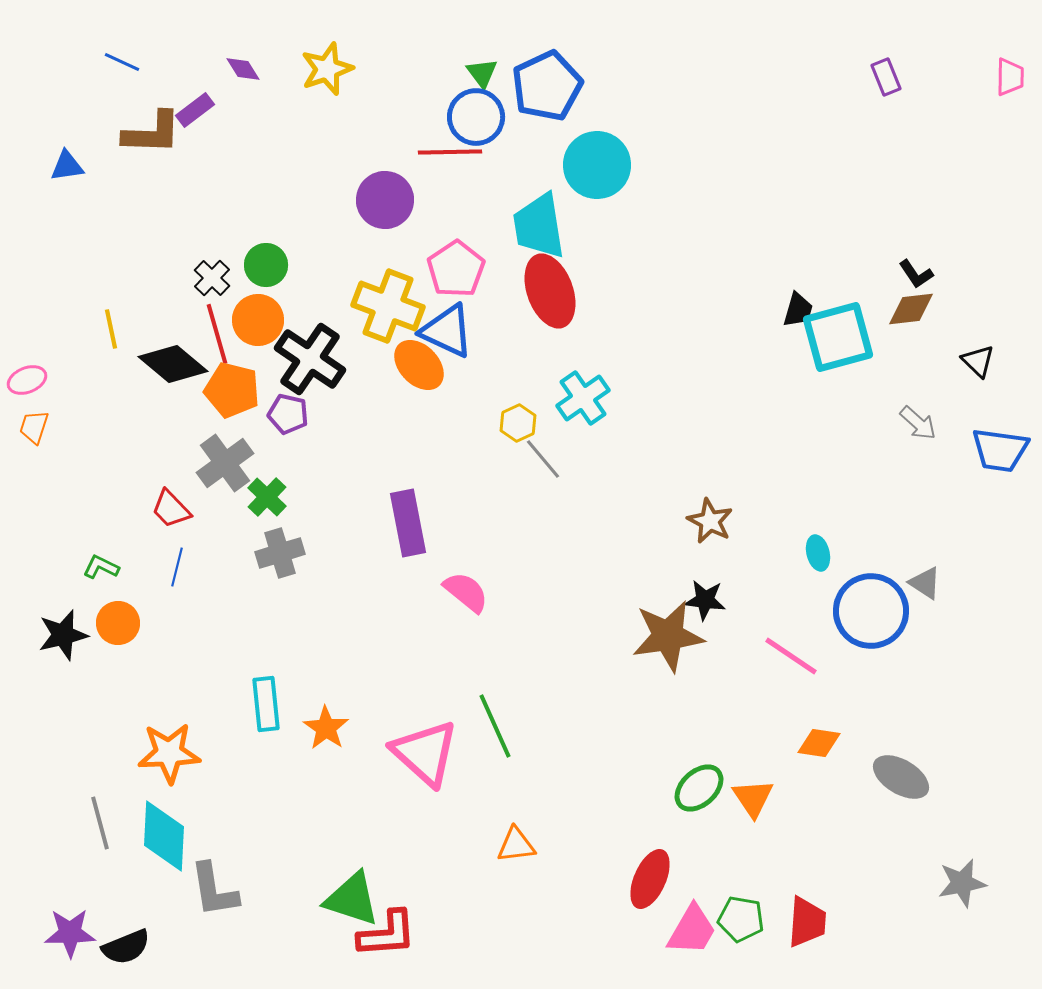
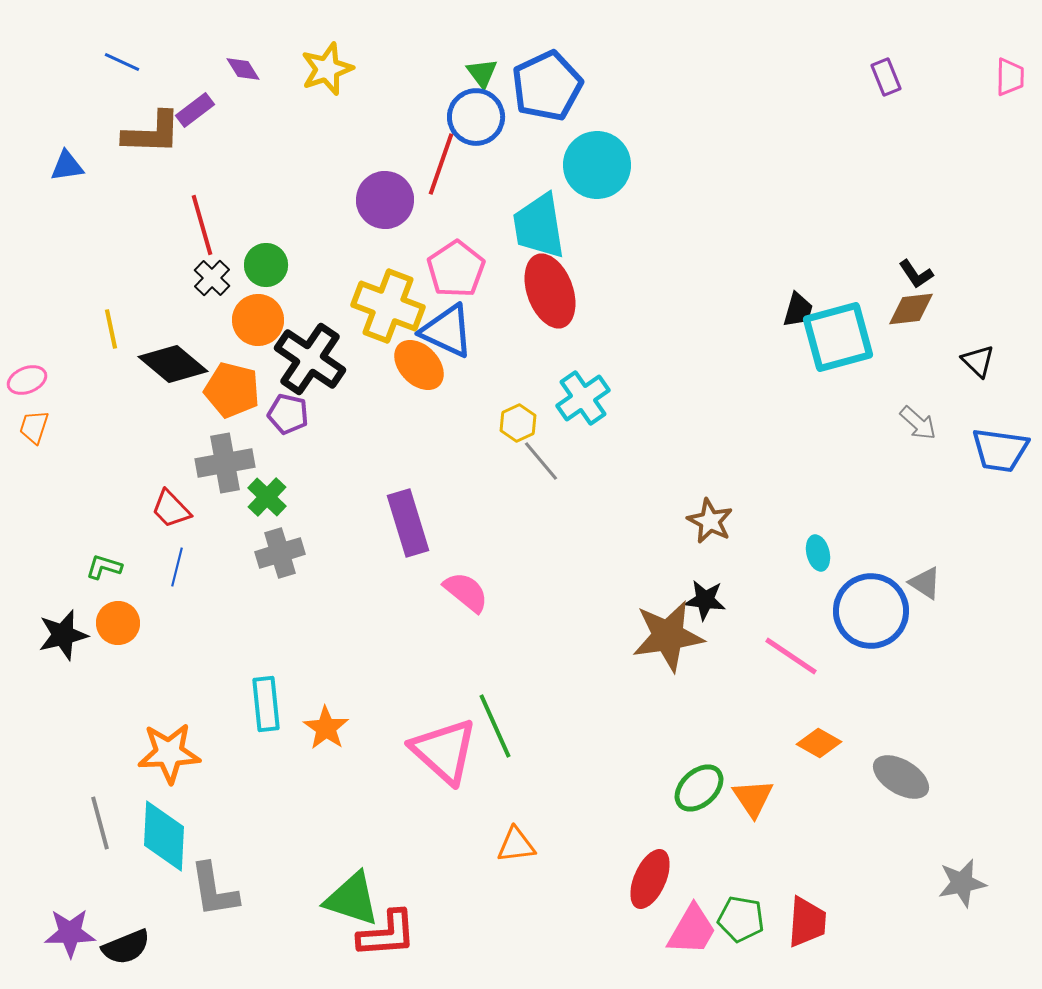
red line at (450, 152): moved 9 px left, 12 px down; rotated 70 degrees counterclockwise
red line at (217, 334): moved 15 px left, 109 px up
gray line at (543, 459): moved 2 px left, 2 px down
gray cross at (225, 463): rotated 26 degrees clockwise
purple rectangle at (408, 523): rotated 6 degrees counterclockwise
green L-shape at (101, 567): moved 3 px right; rotated 9 degrees counterclockwise
orange diamond at (819, 743): rotated 21 degrees clockwise
pink triangle at (425, 753): moved 19 px right, 2 px up
